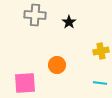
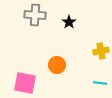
pink square: rotated 15 degrees clockwise
